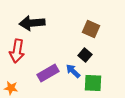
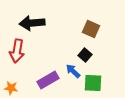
purple rectangle: moved 7 px down
